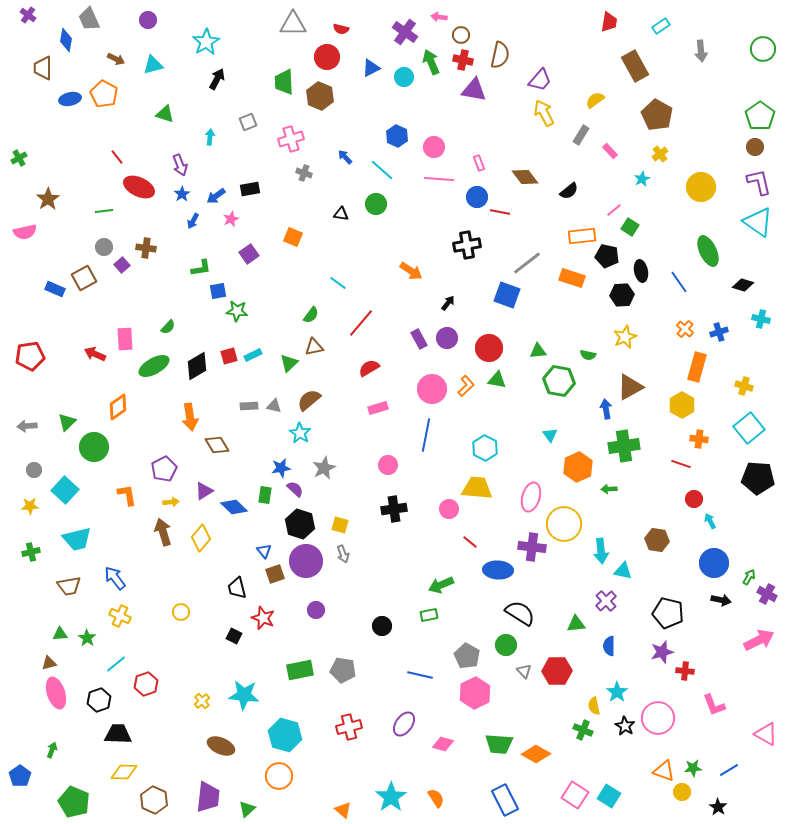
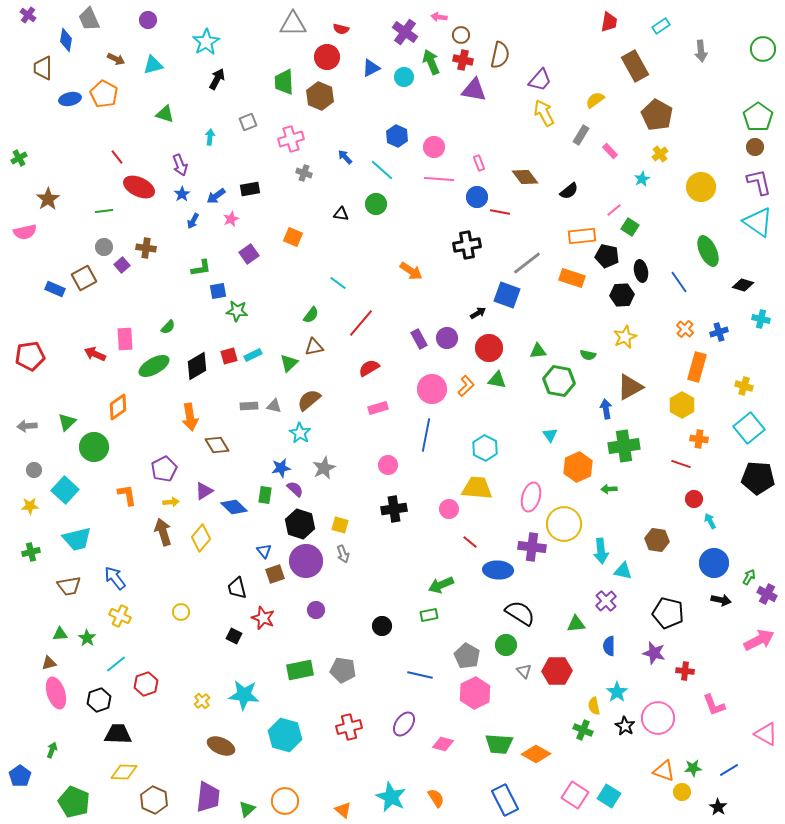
green pentagon at (760, 116): moved 2 px left, 1 px down
black arrow at (448, 303): moved 30 px right, 10 px down; rotated 21 degrees clockwise
purple star at (662, 652): moved 8 px left, 1 px down; rotated 30 degrees clockwise
orange circle at (279, 776): moved 6 px right, 25 px down
cyan star at (391, 797): rotated 12 degrees counterclockwise
